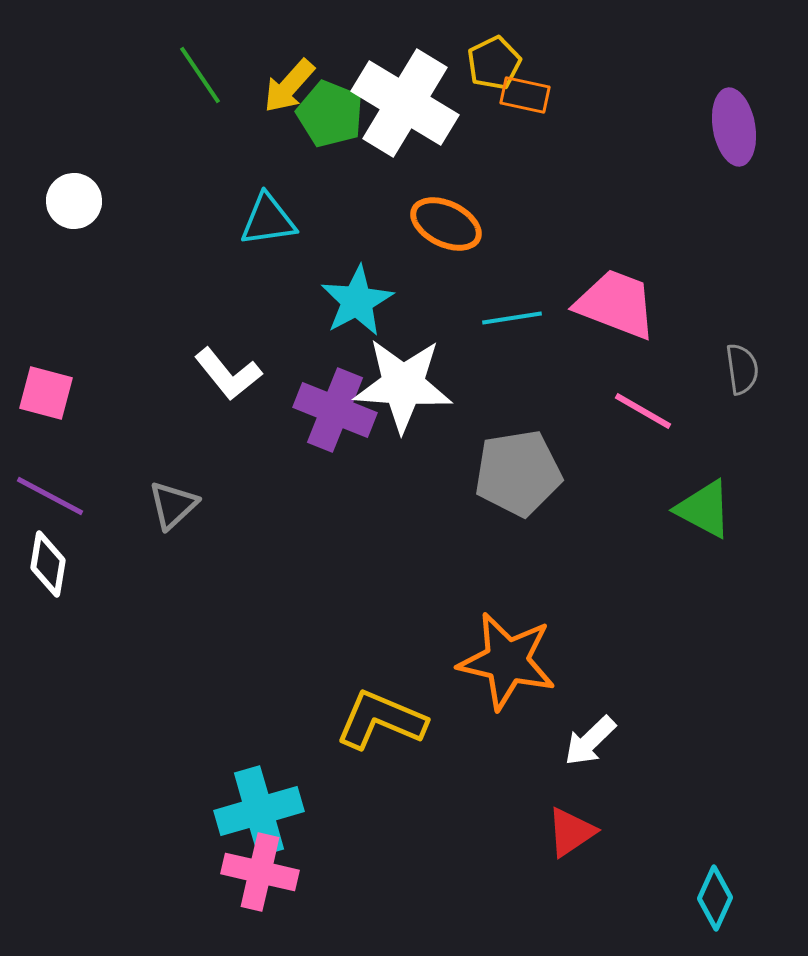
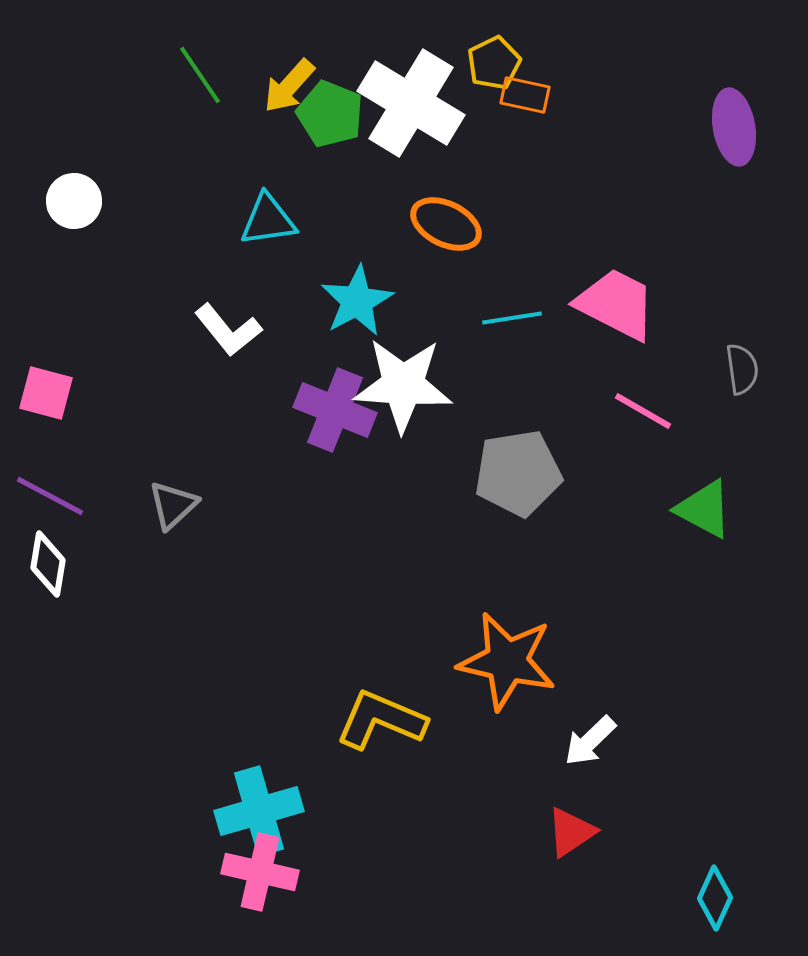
white cross: moved 6 px right
pink trapezoid: rotated 6 degrees clockwise
white L-shape: moved 44 px up
